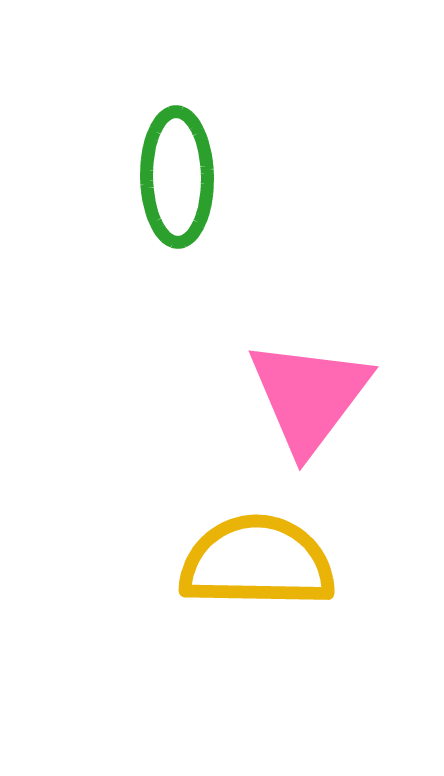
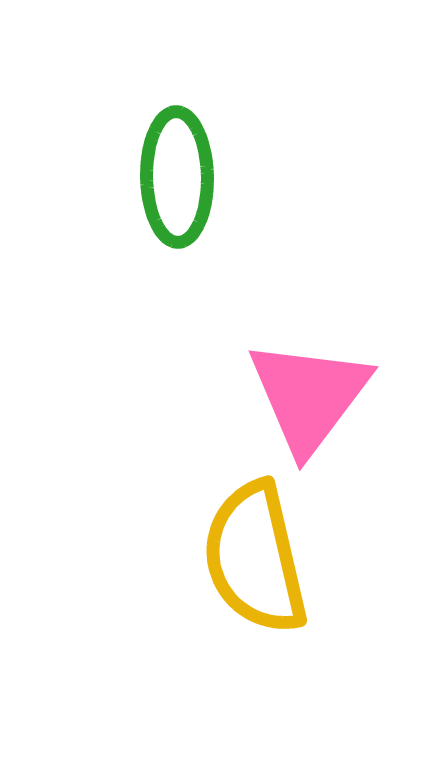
yellow semicircle: moved 2 px left, 4 px up; rotated 104 degrees counterclockwise
